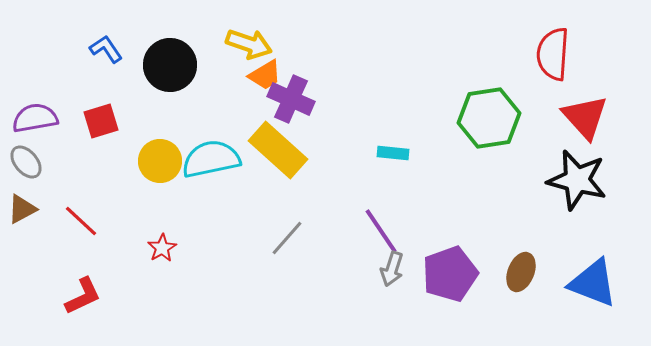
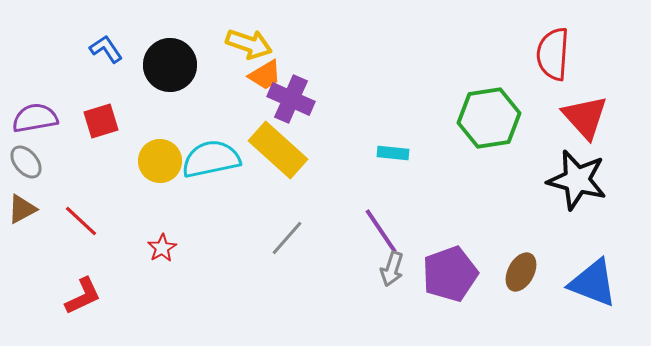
brown ellipse: rotated 6 degrees clockwise
